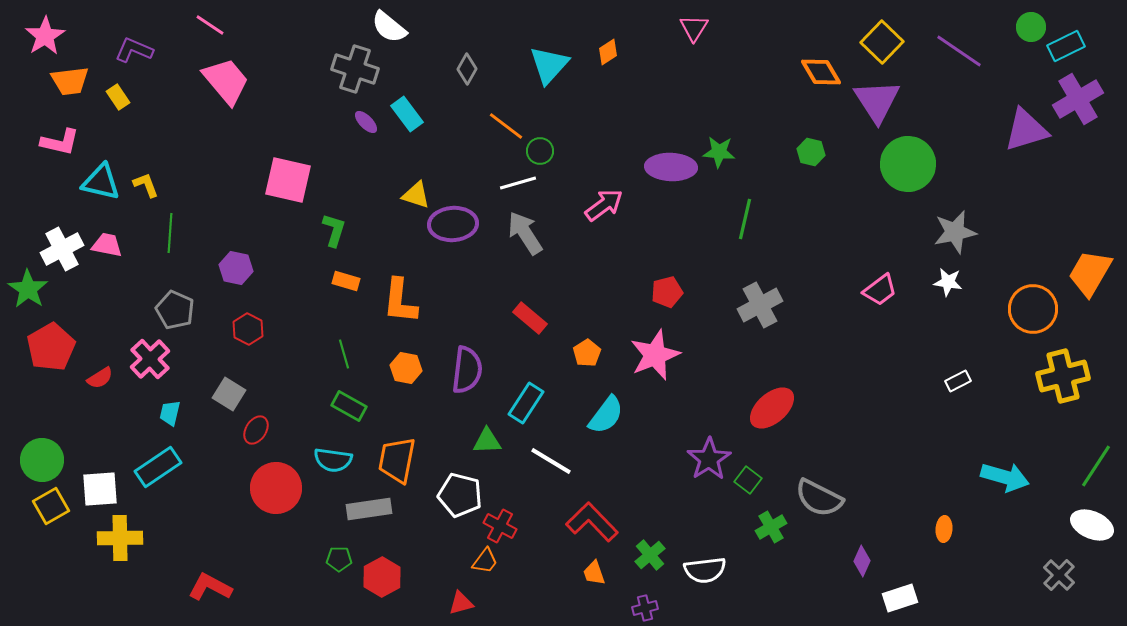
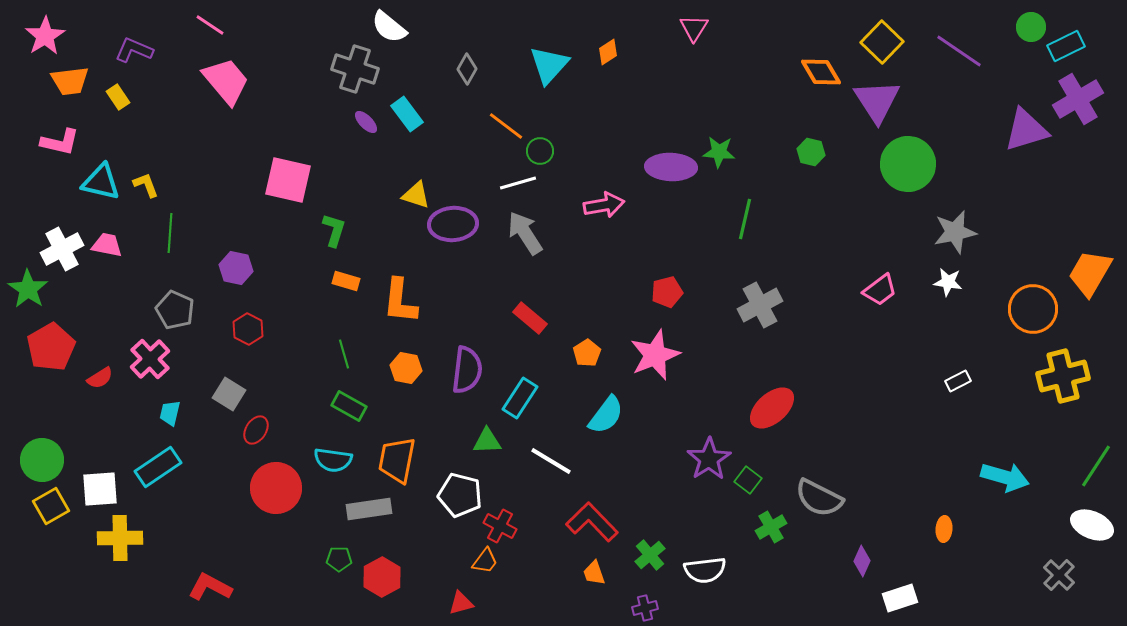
pink arrow at (604, 205): rotated 27 degrees clockwise
cyan rectangle at (526, 403): moved 6 px left, 5 px up
